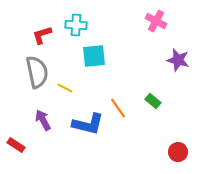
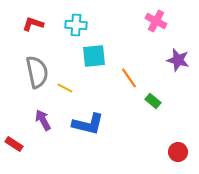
red L-shape: moved 9 px left, 11 px up; rotated 35 degrees clockwise
orange line: moved 11 px right, 30 px up
red rectangle: moved 2 px left, 1 px up
